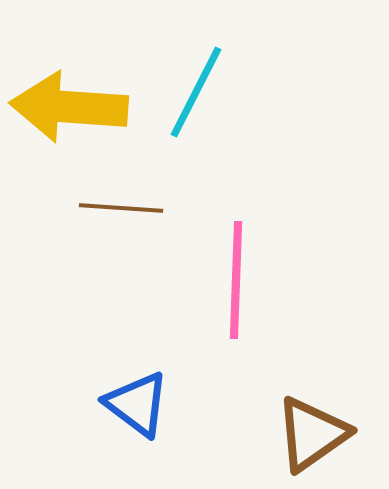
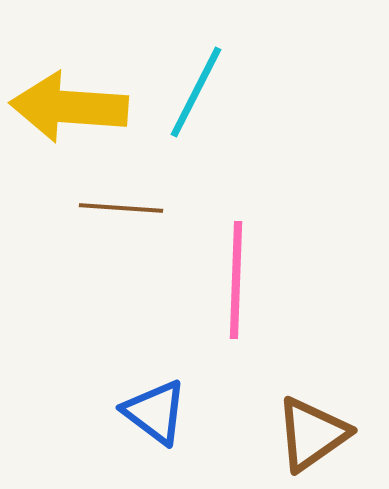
blue triangle: moved 18 px right, 8 px down
